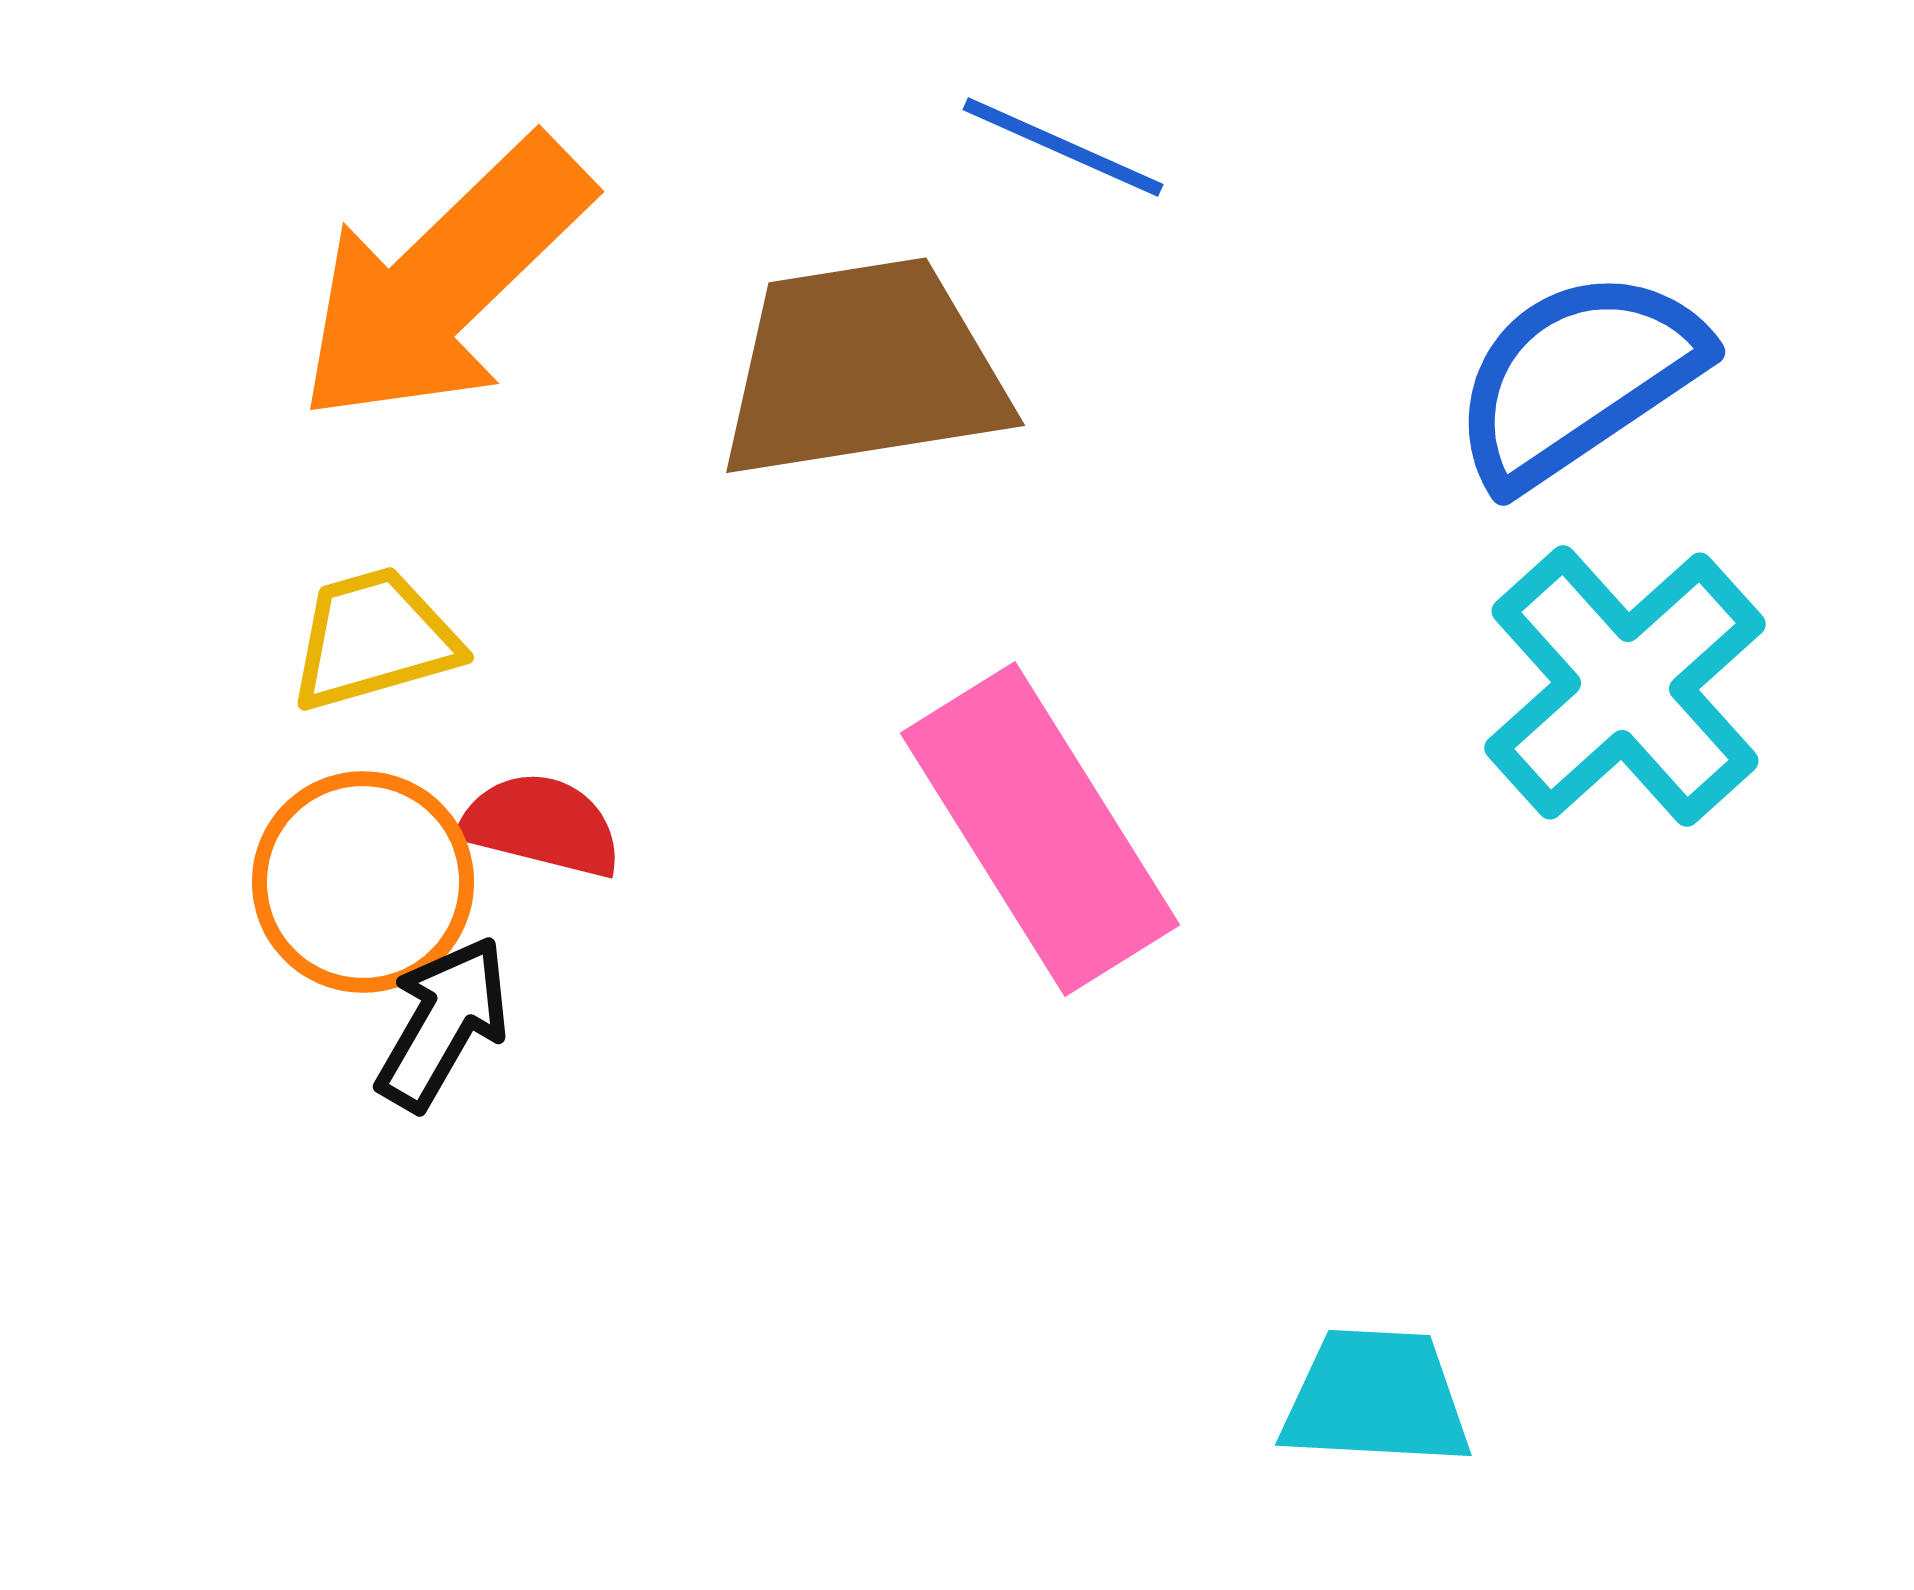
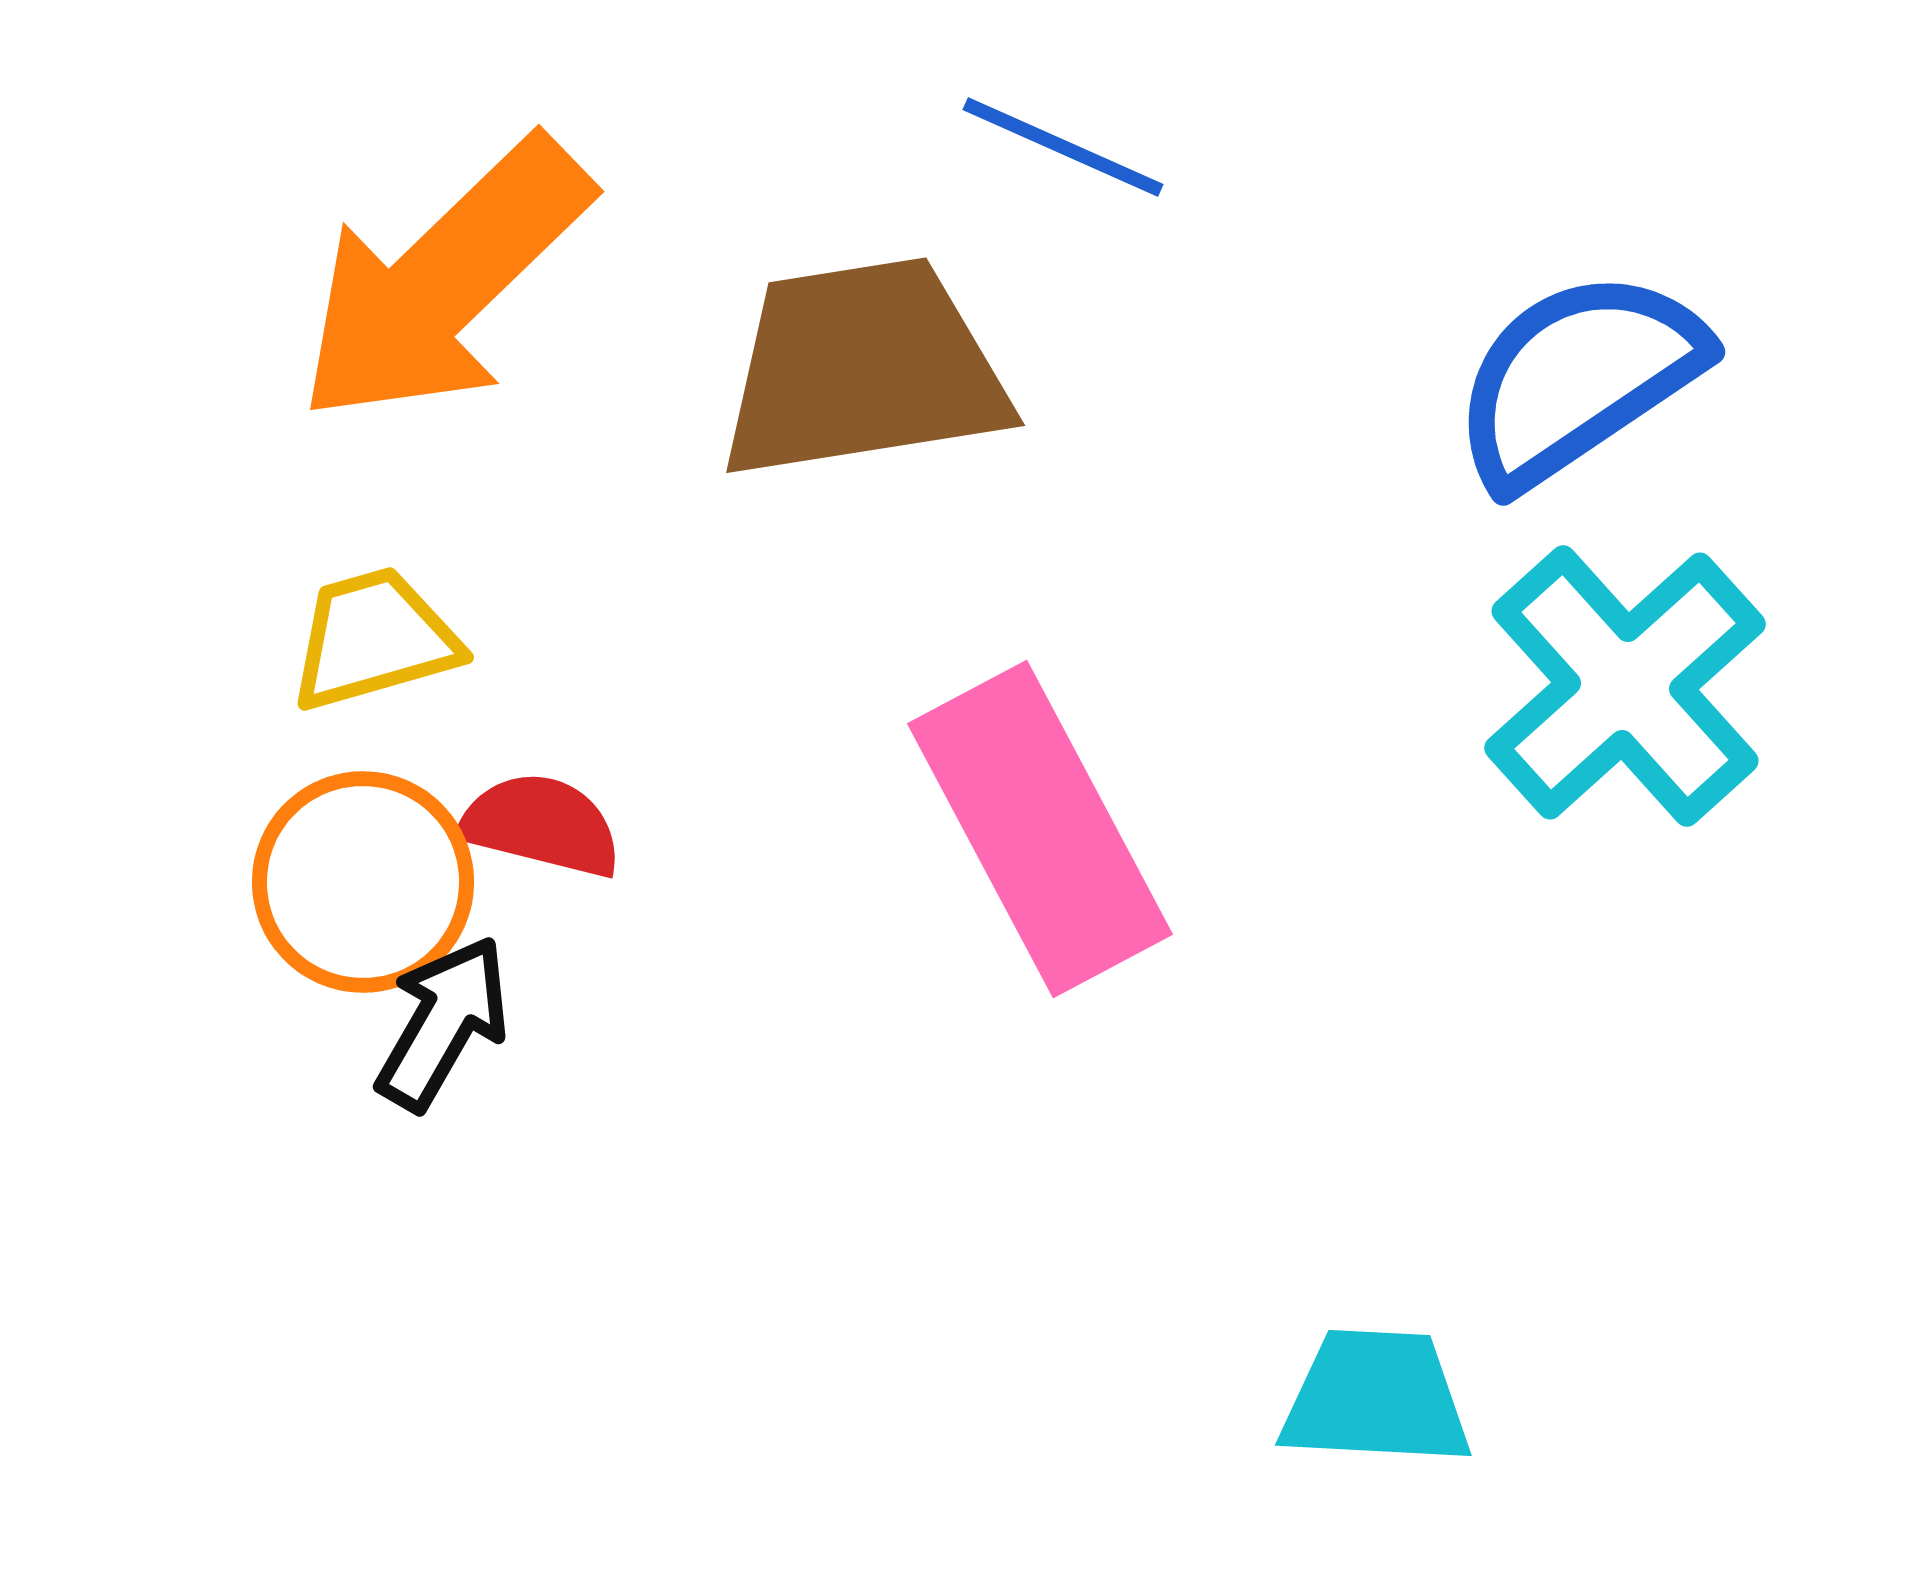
pink rectangle: rotated 4 degrees clockwise
